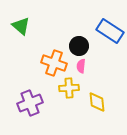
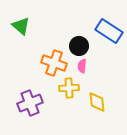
blue rectangle: moved 1 px left
pink semicircle: moved 1 px right
